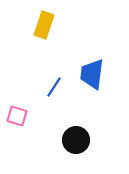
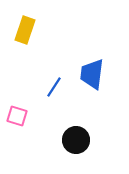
yellow rectangle: moved 19 px left, 5 px down
